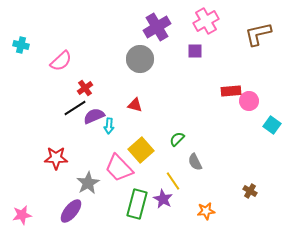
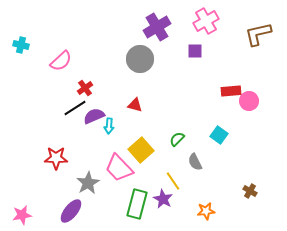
cyan square: moved 53 px left, 10 px down
